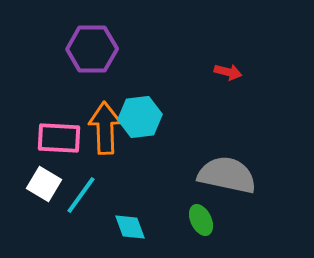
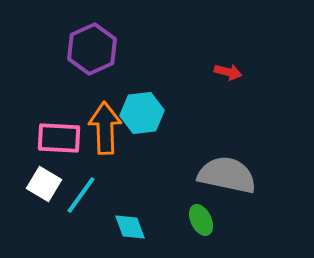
purple hexagon: rotated 24 degrees counterclockwise
cyan hexagon: moved 2 px right, 4 px up
